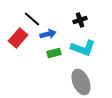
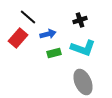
black line: moved 4 px left, 2 px up
gray ellipse: moved 2 px right
